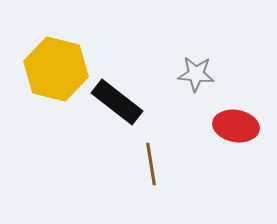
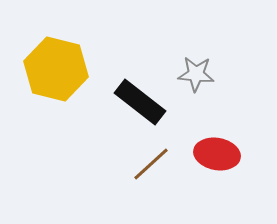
black rectangle: moved 23 px right
red ellipse: moved 19 px left, 28 px down
brown line: rotated 57 degrees clockwise
